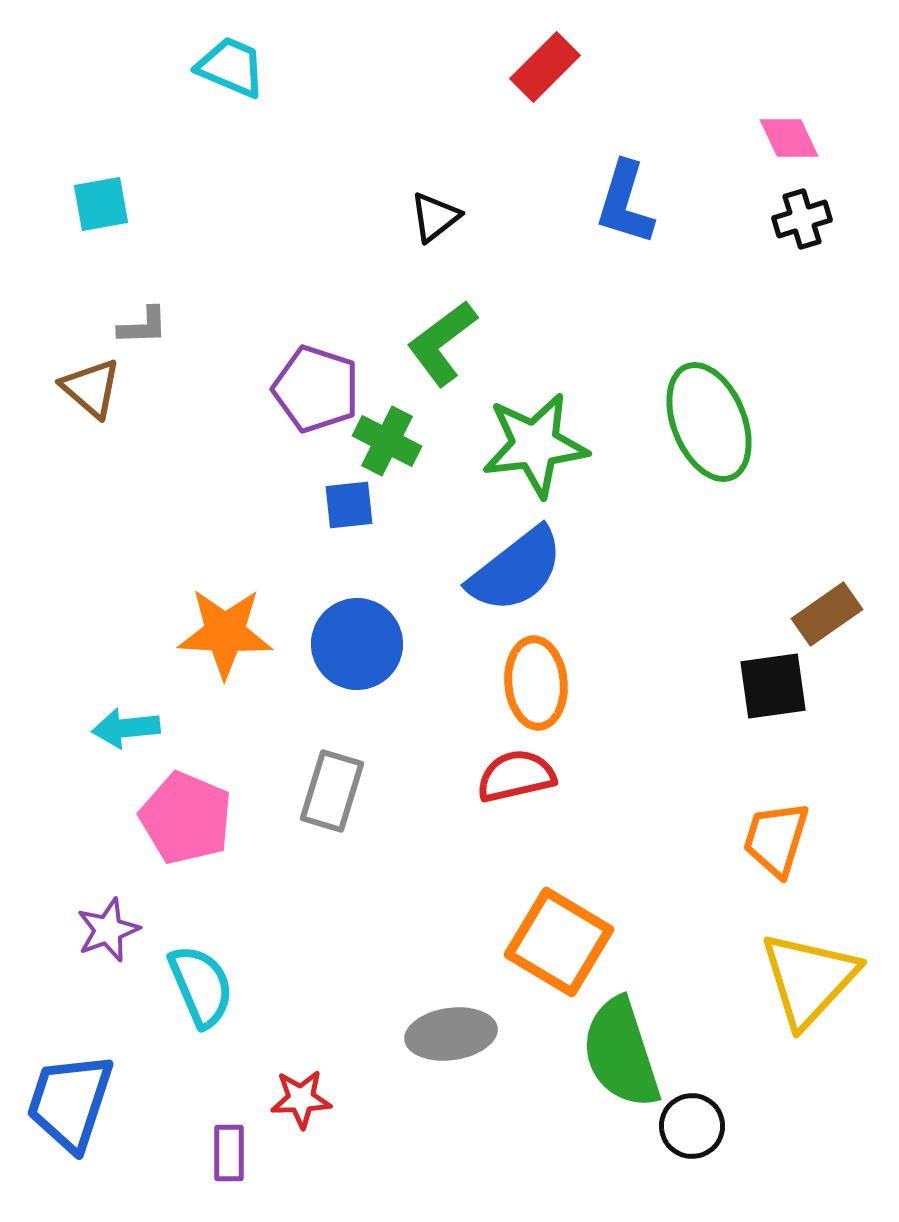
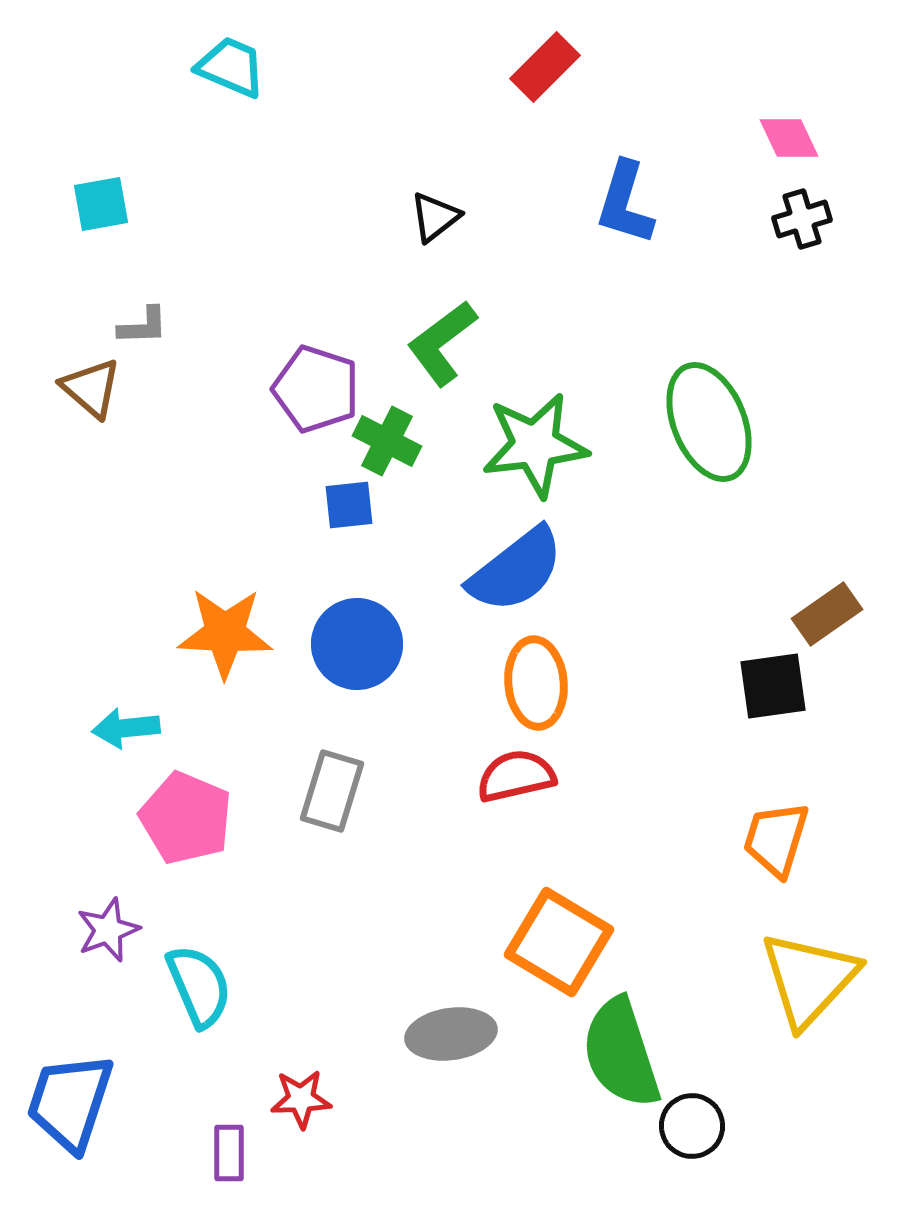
cyan semicircle: moved 2 px left
